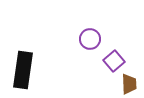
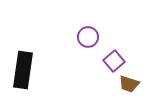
purple circle: moved 2 px left, 2 px up
brown trapezoid: rotated 110 degrees clockwise
